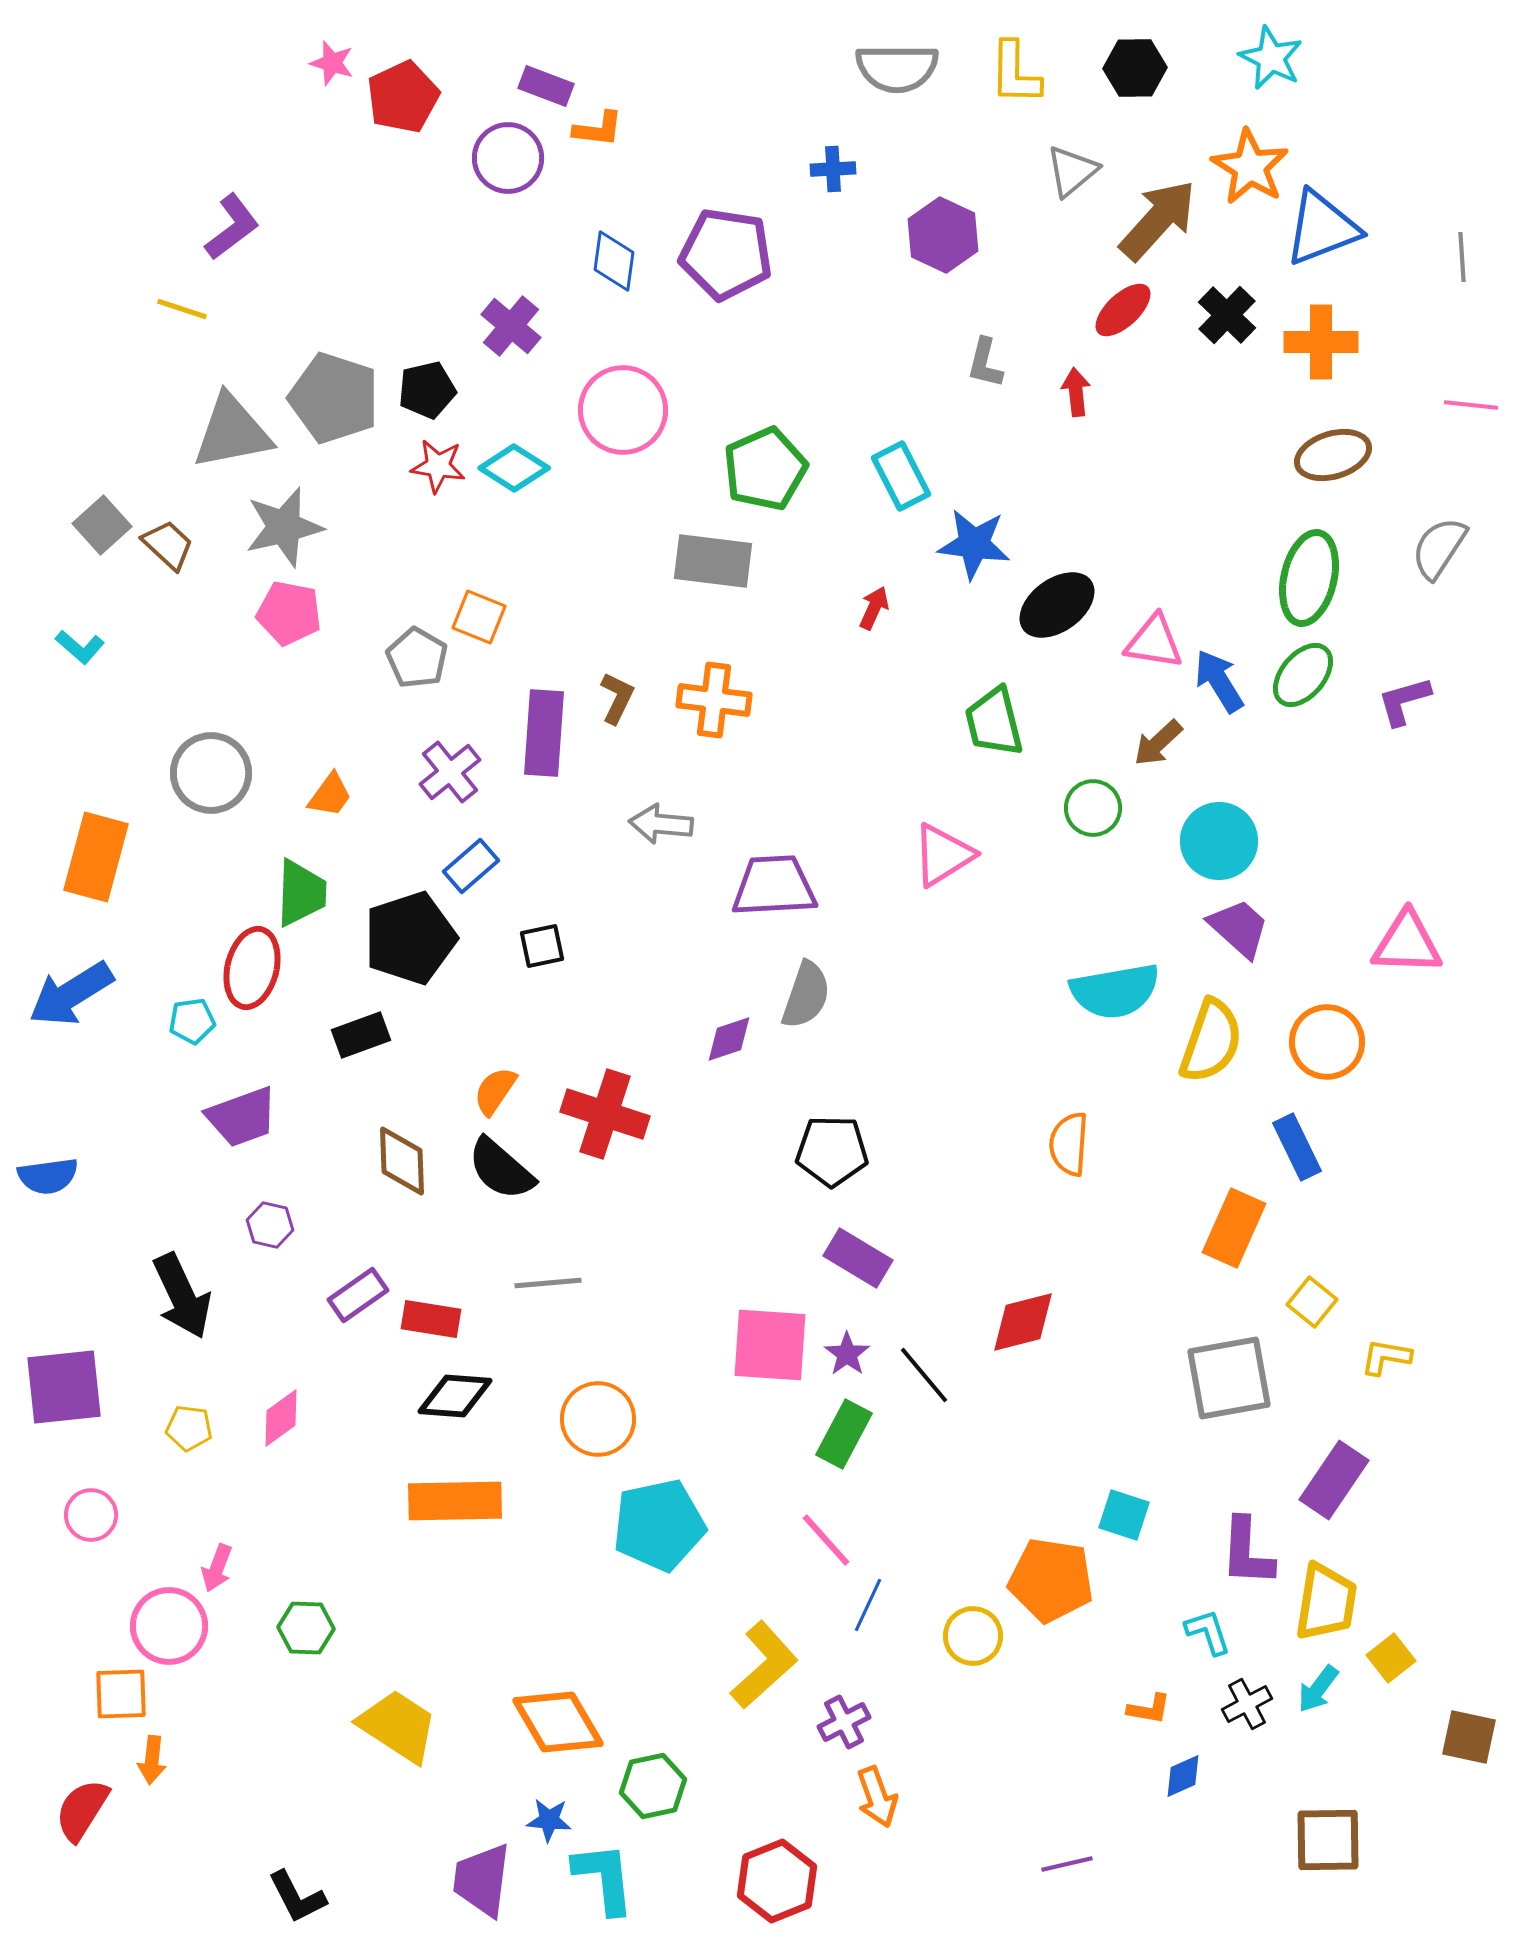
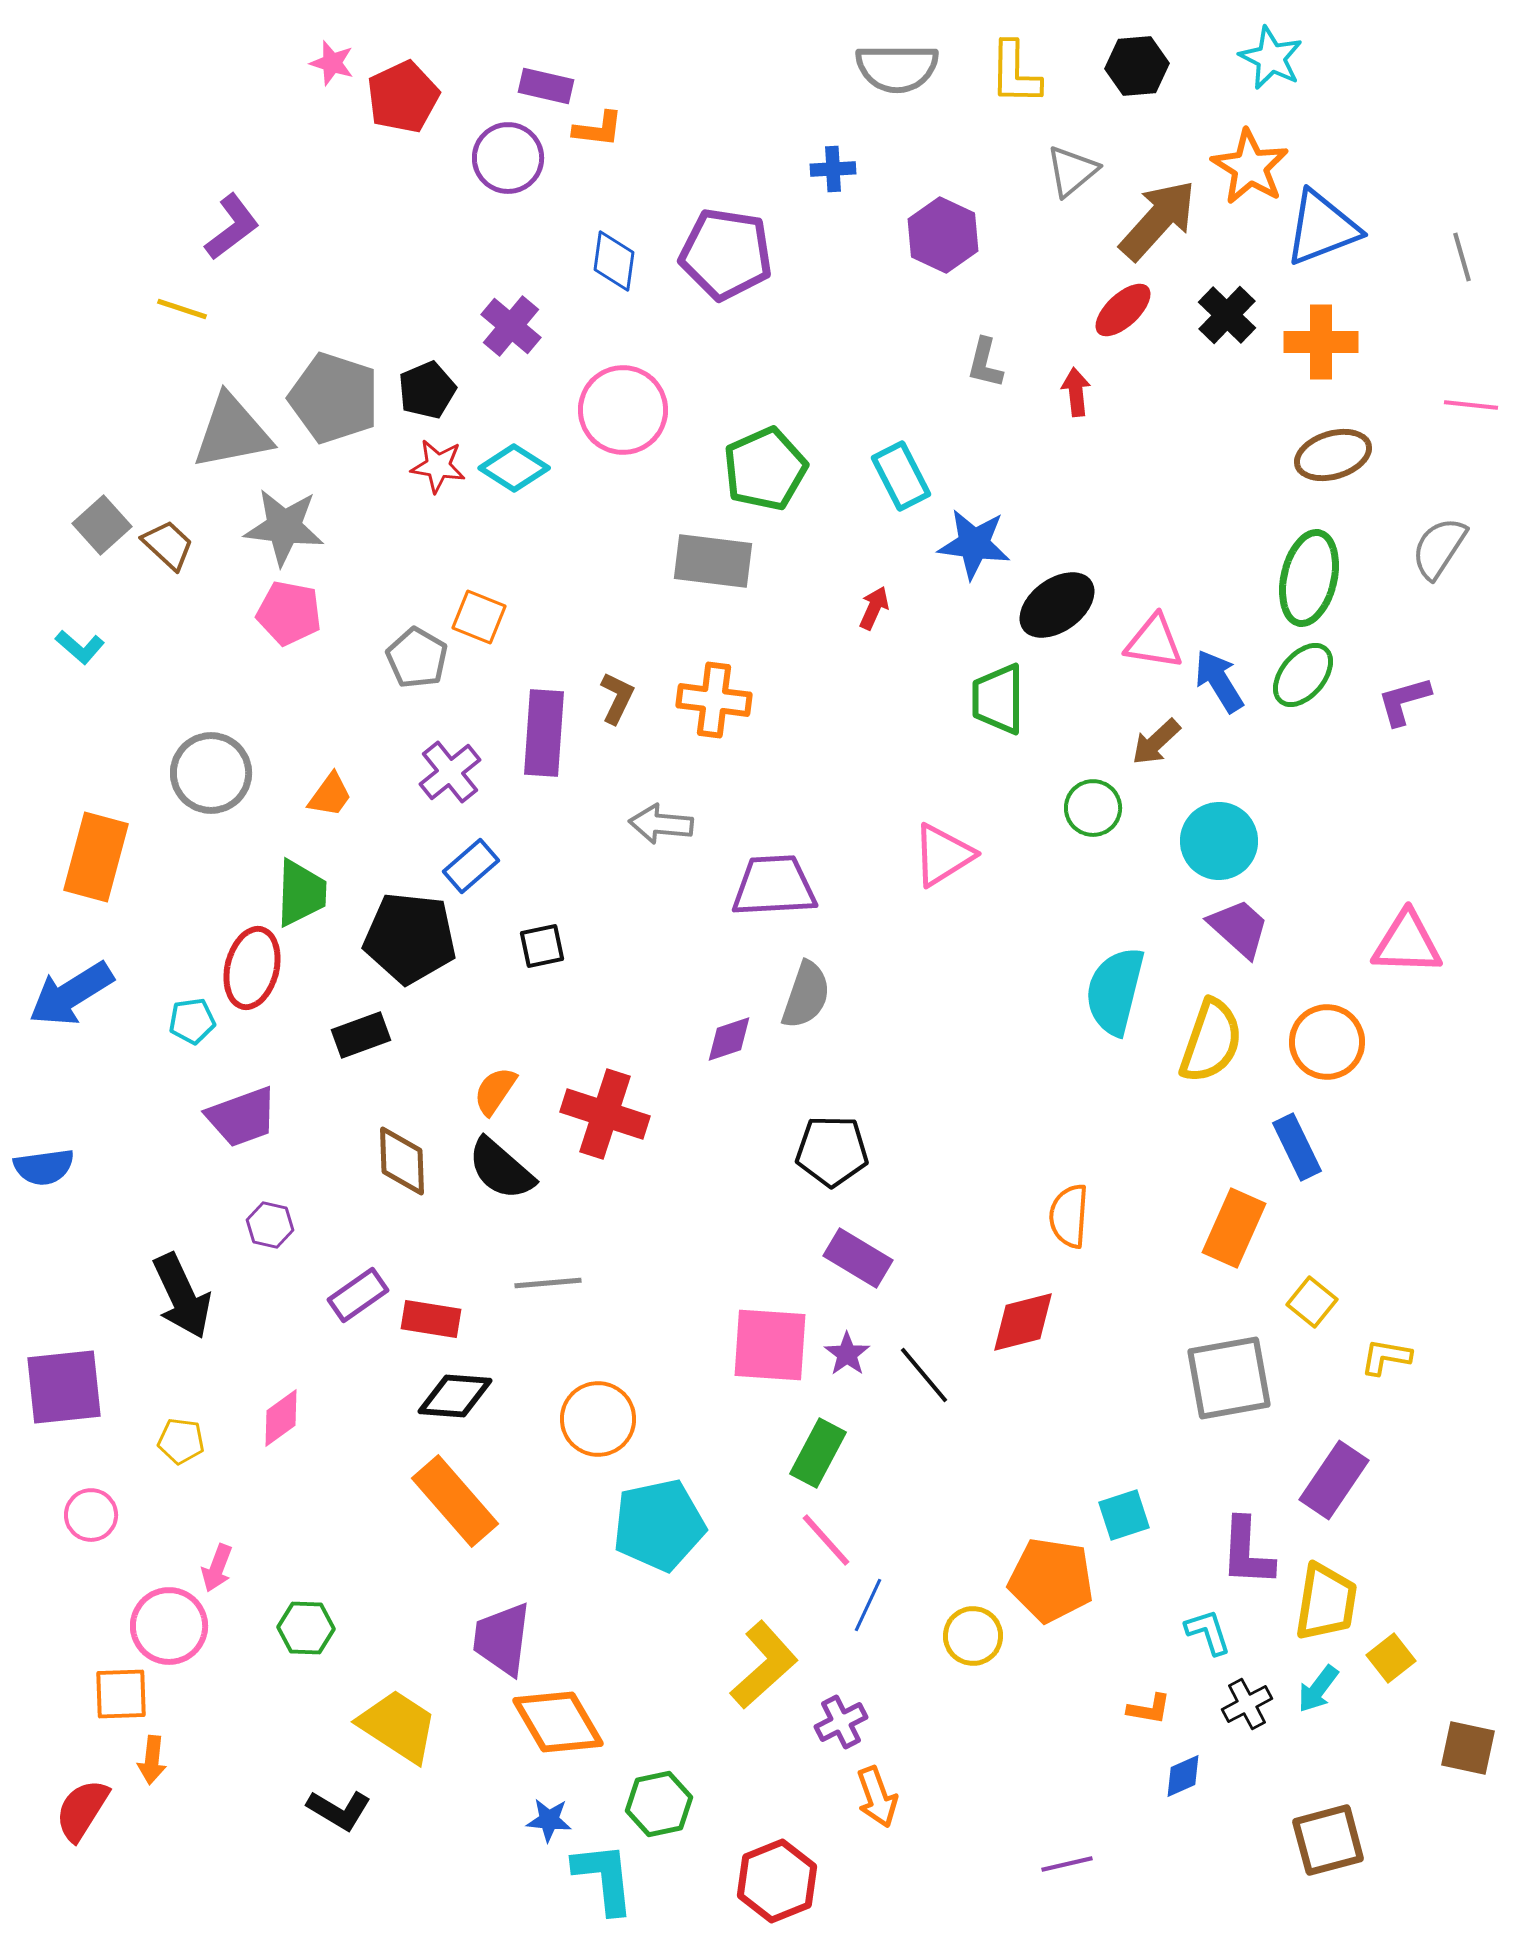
black hexagon at (1135, 68): moved 2 px right, 2 px up; rotated 4 degrees counterclockwise
purple rectangle at (546, 86): rotated 8 degrees counterclockwise
gray line at (1462, 257): rotated 12 degrees counterclockwise
black pentagon at (427, 390): rotated 10 degrees counterclockwise
gray star at (284, 527): rotated 20 degrees clockwise
green trapezoid at (994, 722): moved 4 px right, 23 px up; rotated 14 degrees clockwise
brown arrow at (1158, 743): moved 2 px left, 1 px up
black pentagon at (410, 938): rotated 24 degrees clockwise
cyan semicircle at (1115, 991): rotated 114 degrees clockwise
orange semicircle at (1069, 1144): moved 72 px down
blue semicircle at (48, 1176): moved 4 px left, 9 px up
yellow pentagon at (189, 1428): moved 8 px left, 13 px down
green rectangle at (844, 1434): moved 26 px left, 19 px down
orange rectangle at (455, 1501): rotated 50 degrees clockwise
cyan square at (1124, 1515): rotated 36 degrees counterclockwise
purple cross at (844, 1722): moved 3 px left
brown square at (1469, 1737): moved 1 px left, 11 px down
green hexagon at (653, 1786): moved 6 px right, 18 px down
brown square at (1328, 1840): rotated 14 degrees counterclockwise
purple trapezoid at (482, 1880): moved 20 px right, 241 px up
black L-shape at (297, 1897): moved 42 px right, 87 px up; rotated 32 degrees counterclockwise
